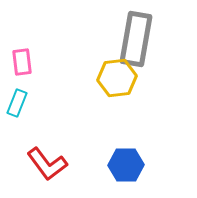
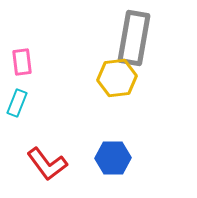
gray rectangle: moved 2 px left, 1 px up
blue hexagon: moved 13 px left, 7 px up
